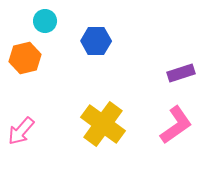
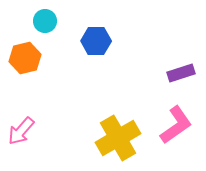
yellow cross: moved 15 px right, 14 px down; rotated 24 degrees clockwise
